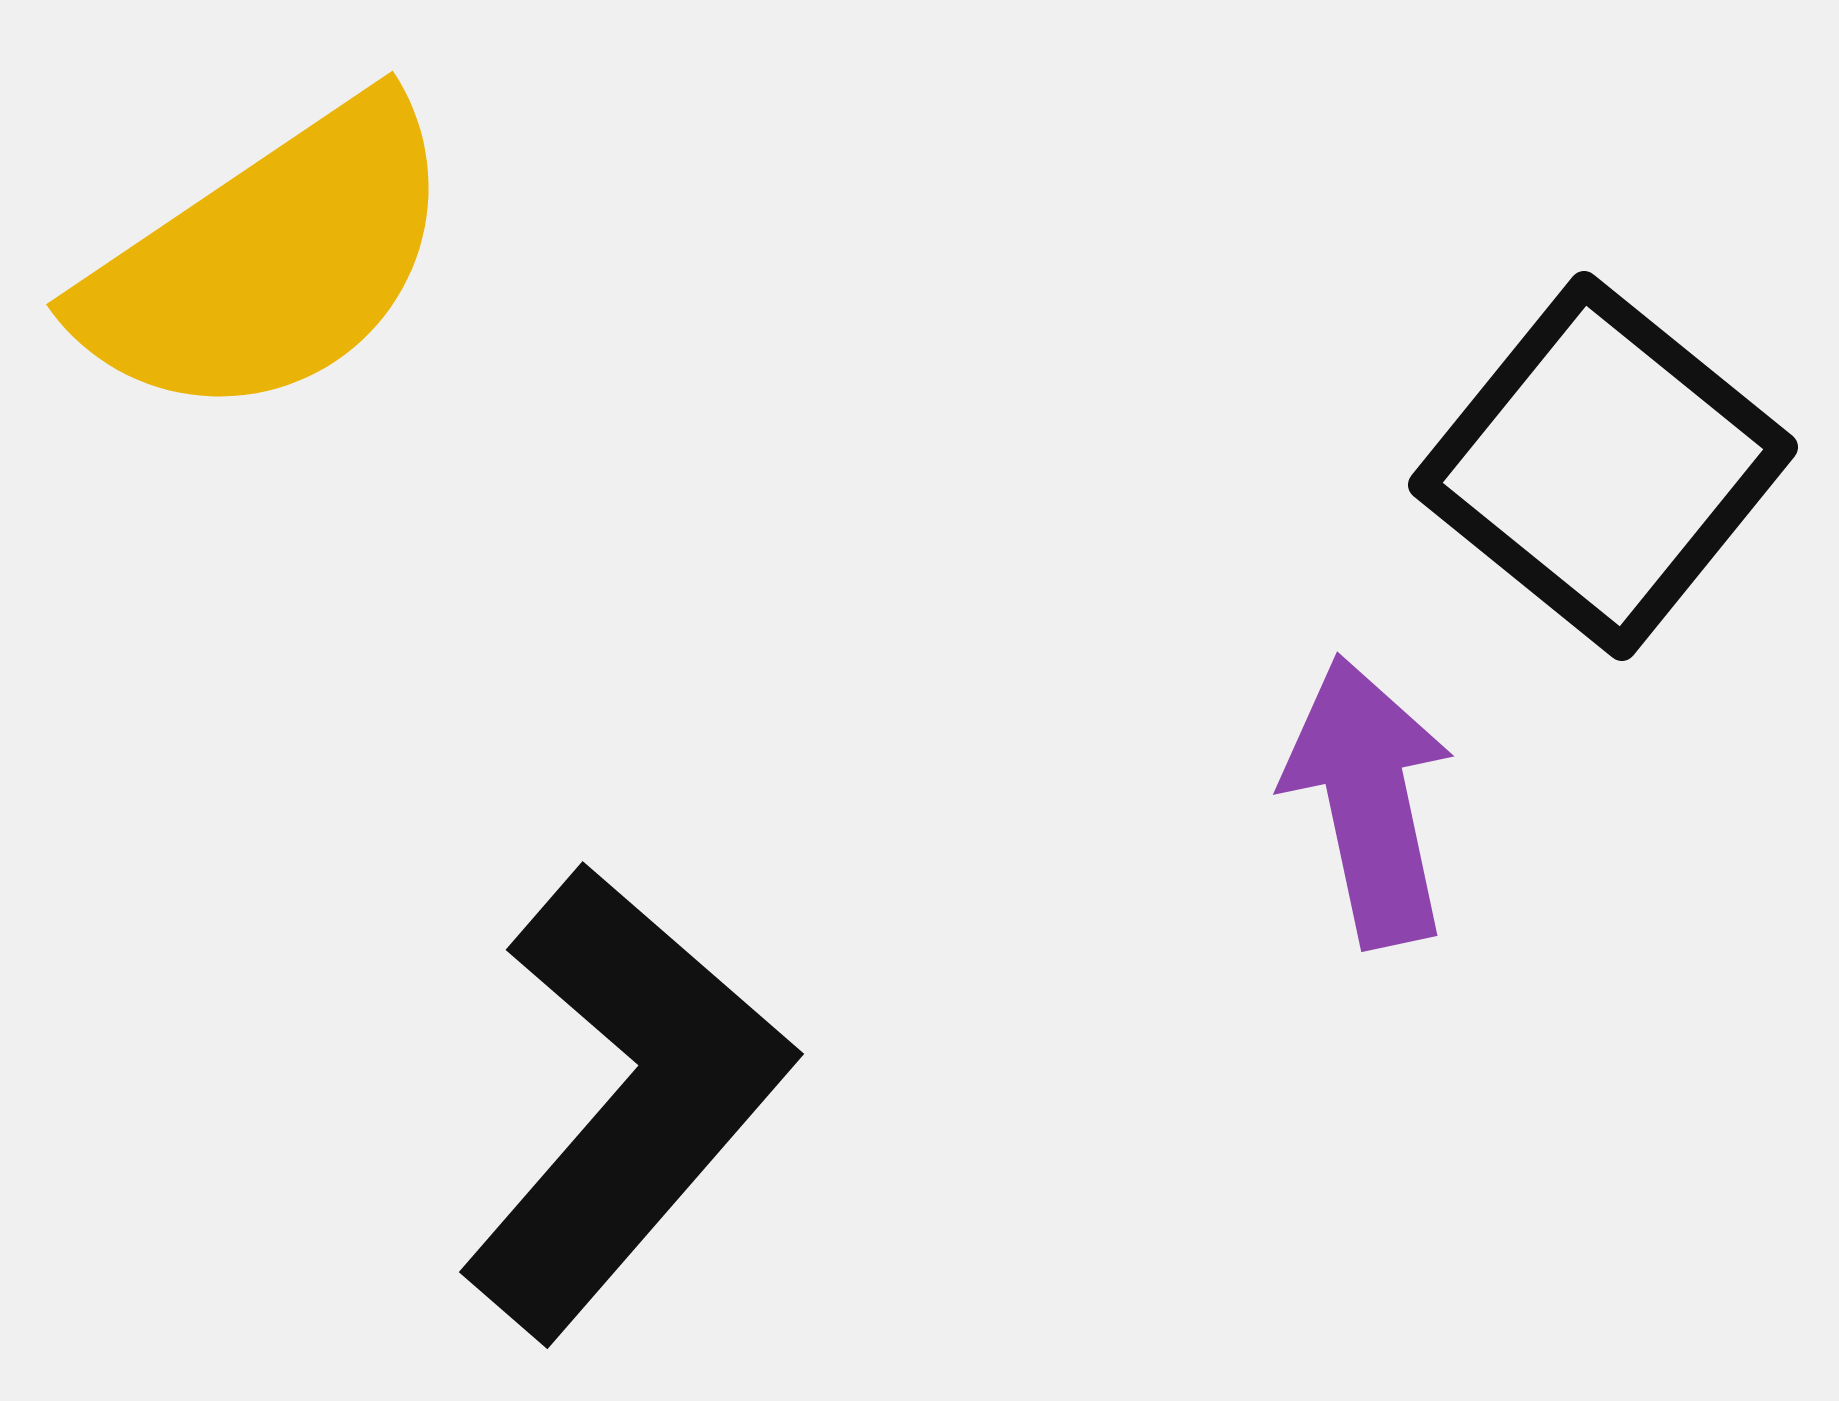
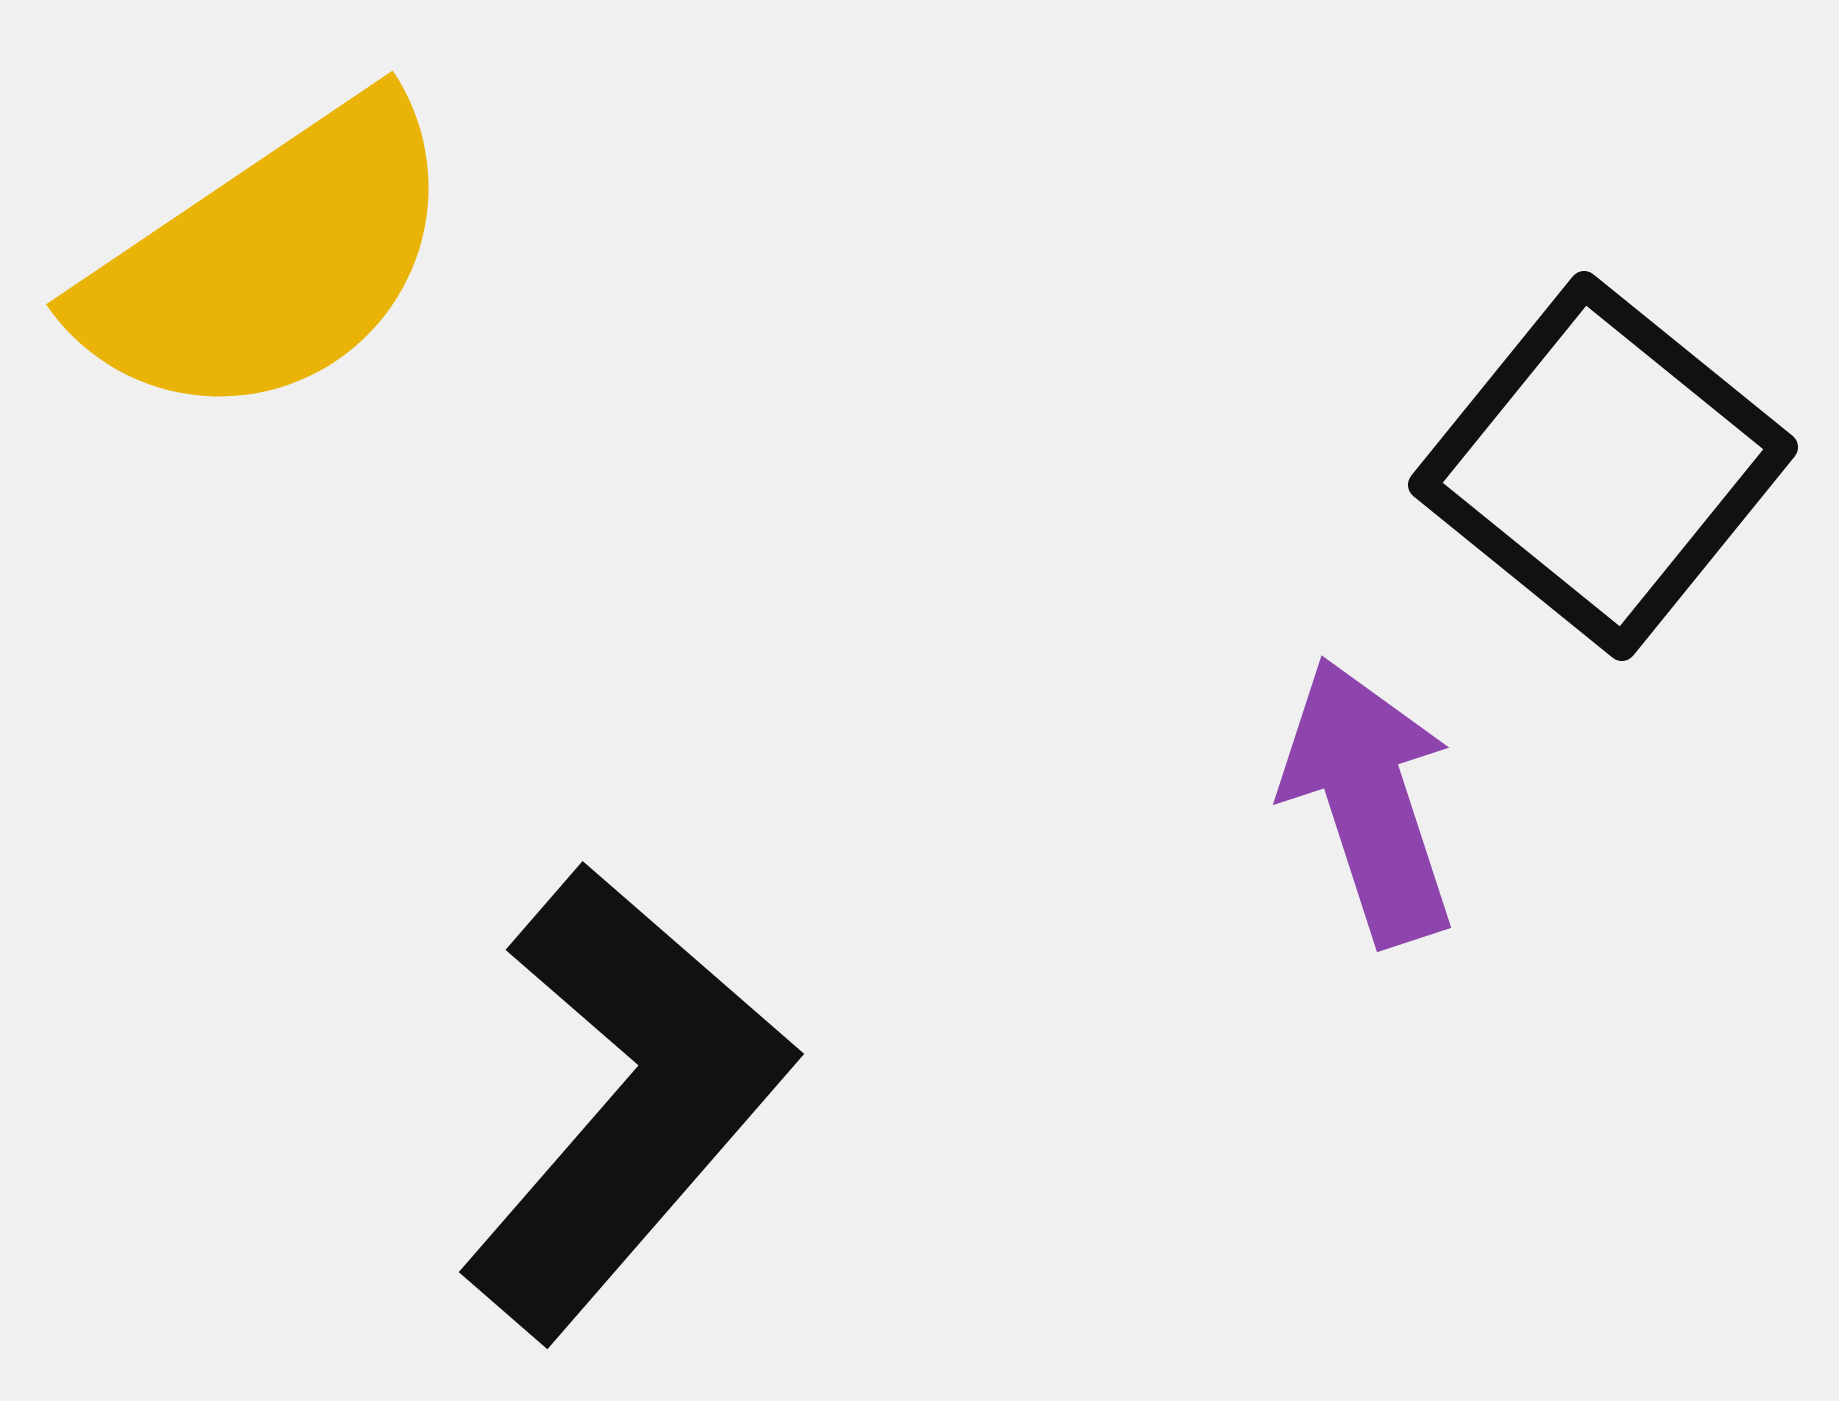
purple arrow: rotated 6 degrees counterclockwise
